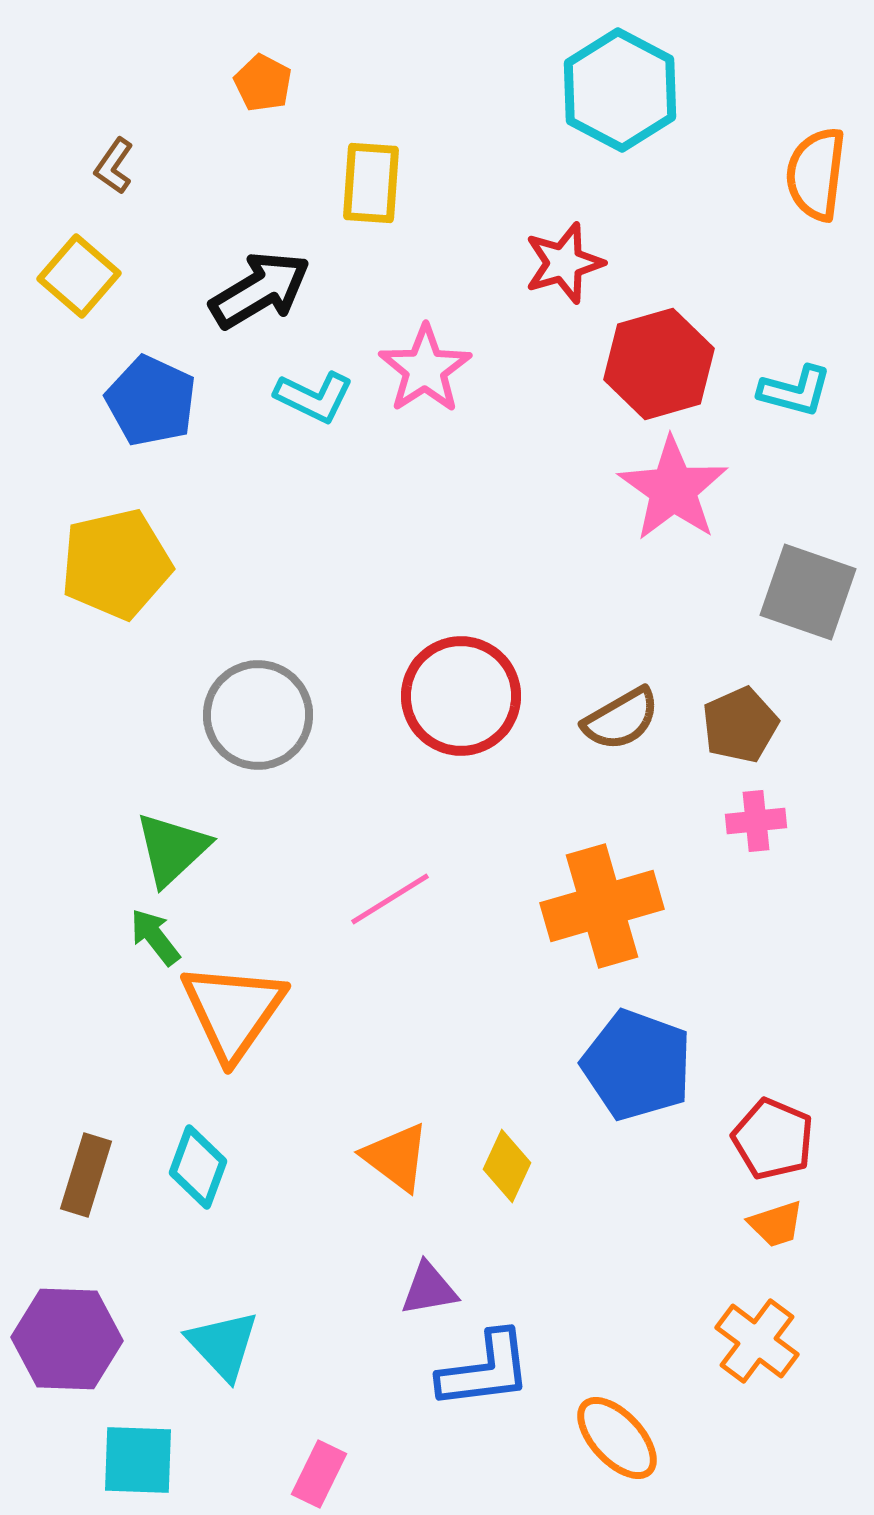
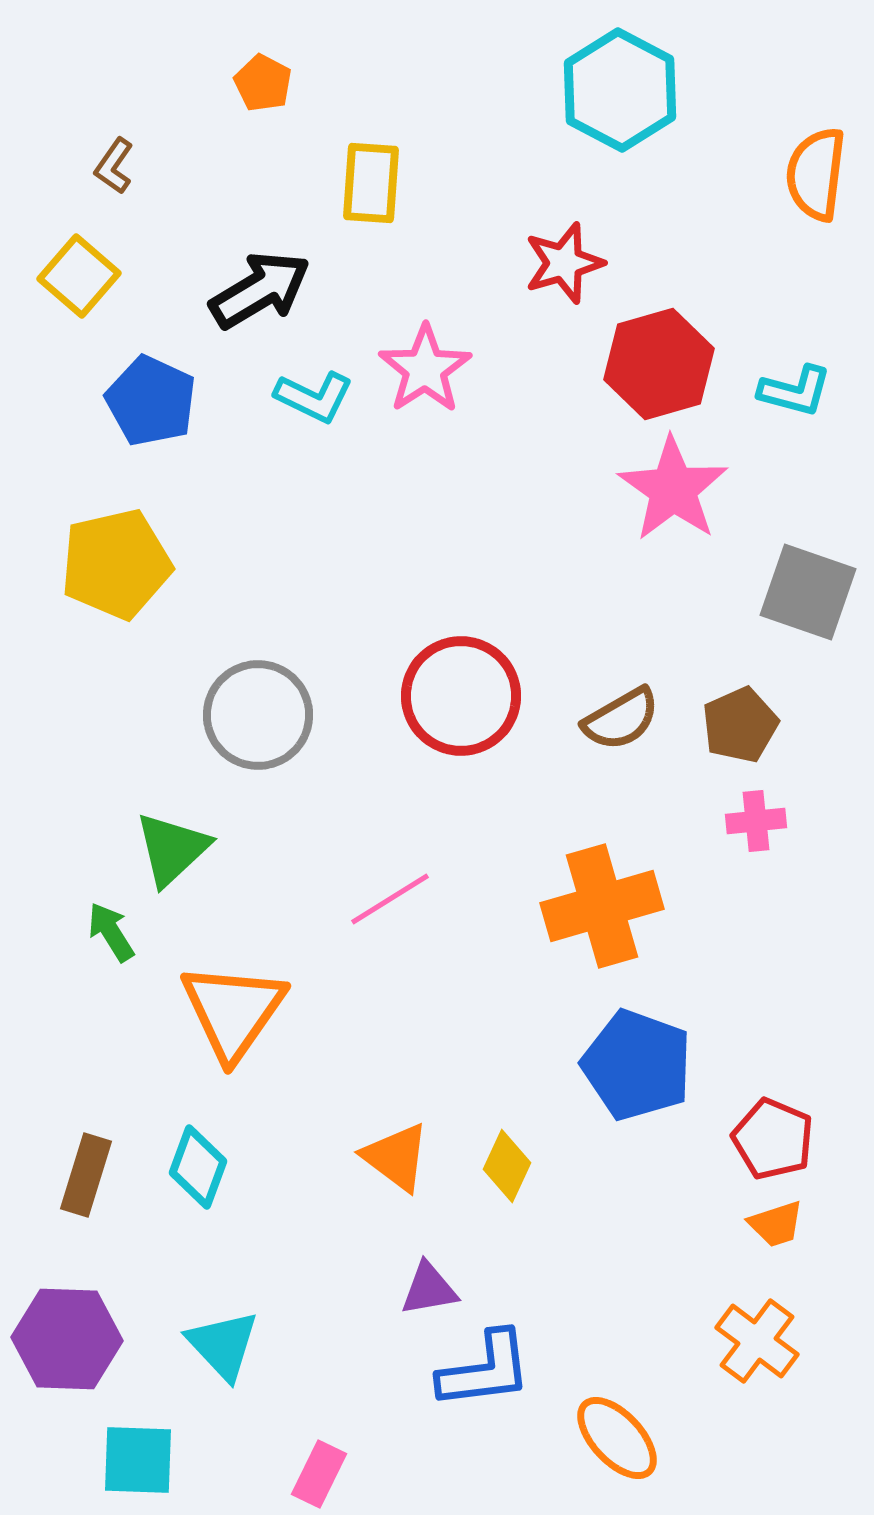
green arrow at (155, 937): moved 44 px left, 5 px up; rotated 6 degrees clockwise
